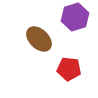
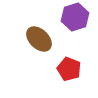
red pentagon: rotated 15 degrees clockwise
